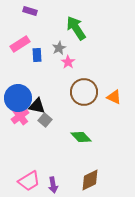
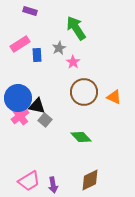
pink star: moved 5 px right
